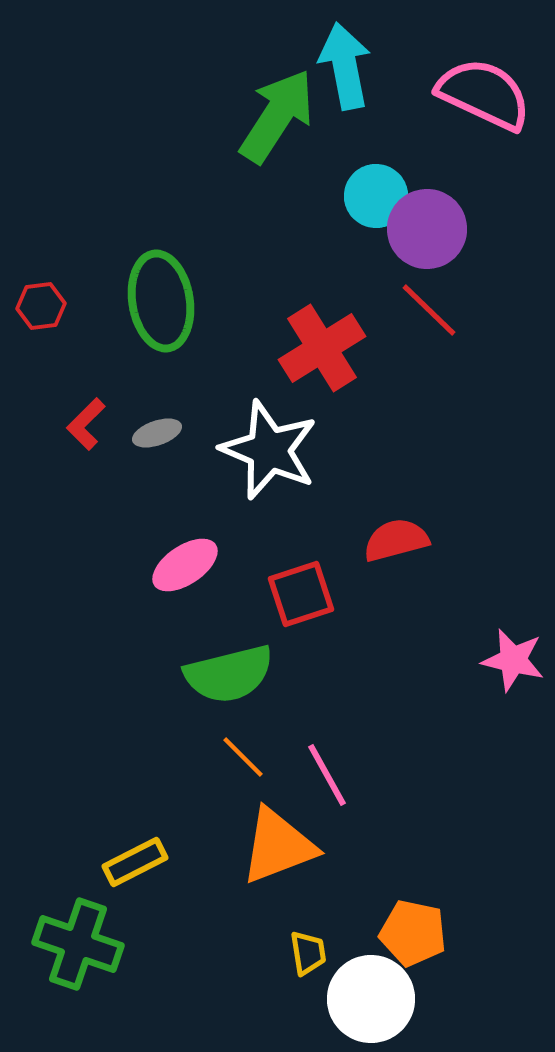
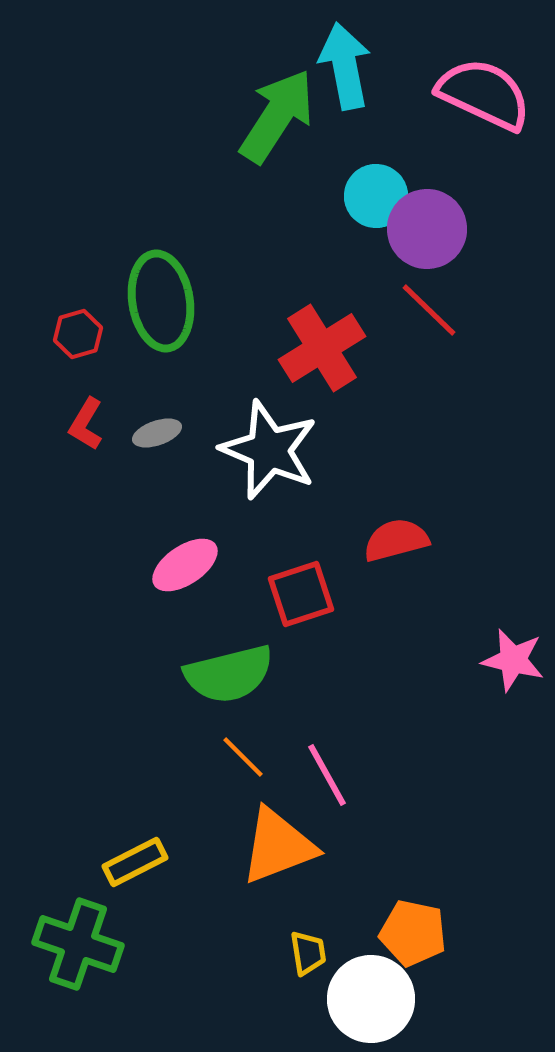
red hexagon: moved 37 px right, 28 px down; rotated 9 degrees counterclockwise
red L-shape: rotated 14 degrees counterclockwise
